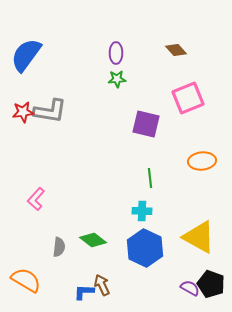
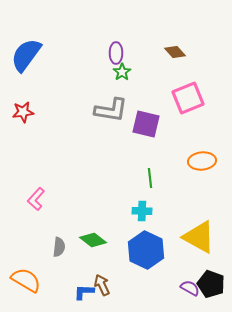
brown diamond: moved 1 px left, 2 px down
green star: moved 5 px right, 7 px up; rotated 30 degrees counterclockwise
gray L-shape: moved 61 px right, 1 px up
blue hexagon: moved 1 px right, 2 px down
